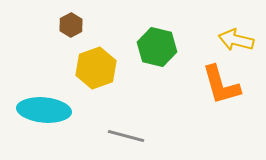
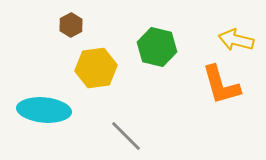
yellow hexagon: rotated 12 degrees clockwise
gray line: rotated 30 degrees clockwise
